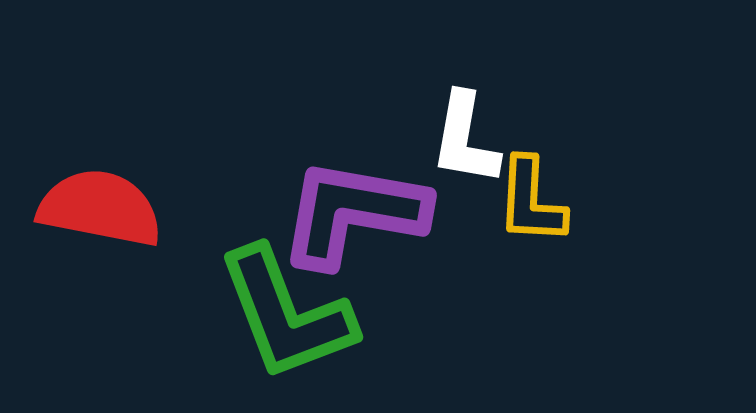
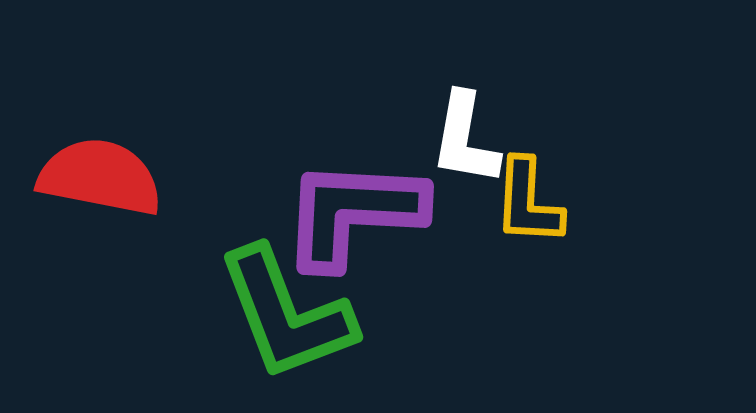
yellow L-shape: moved 3 px left, 1 px down
red semicircle: moved 31 px up
purple L-shape: rotated 7 degrees counterclockwise
